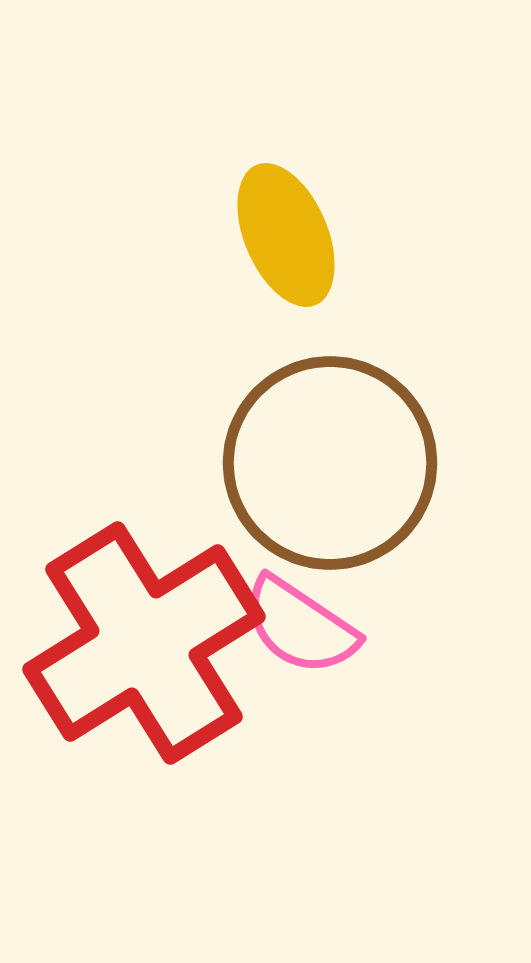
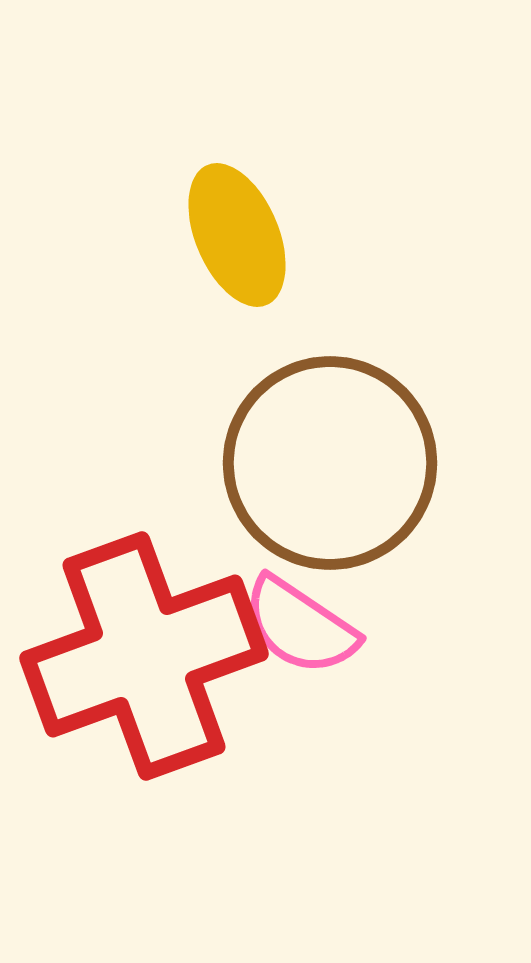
yellow ellipse: moved 49 px left
red cross: moved 13 px down; rotated 12 degrees clockwise
